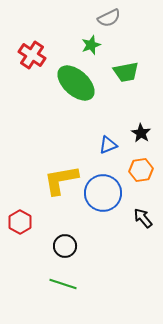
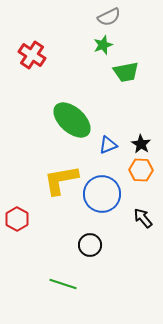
gray semicircle: moved 1 px up
green star: moved 12 px right
green ellipse: moved 4 px left, 37 px down
black star: moved 11 px down
orange hexagon: rotated 10 degrees clockwise
blue circle: moved 1 px left, 1 px down
red hexagon: moved 3 px left, 3 px up
black circle: moved 25 px right, 1 px up
